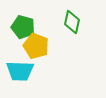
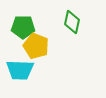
green pentagon: rotated 15 degrees counterclockwise
cyan trapezoid: moved 1 px up
